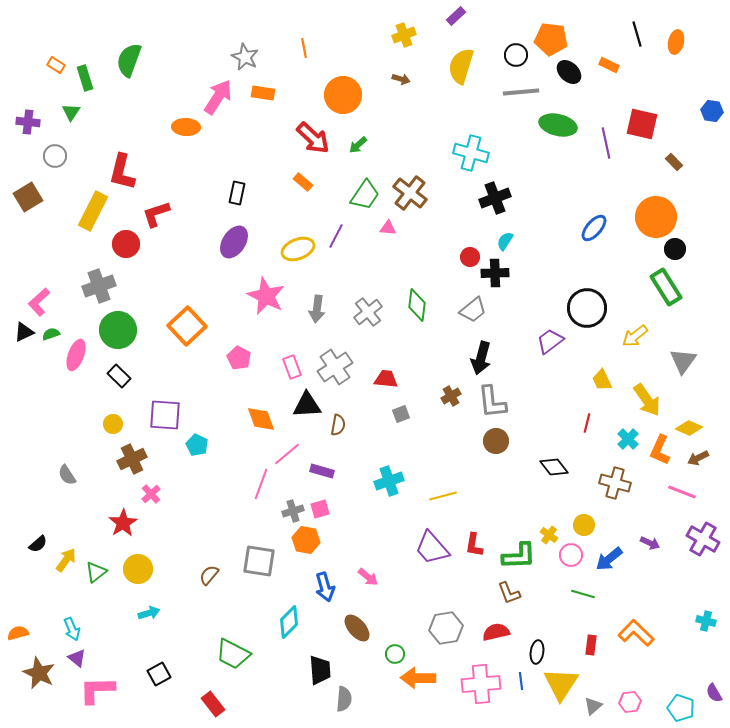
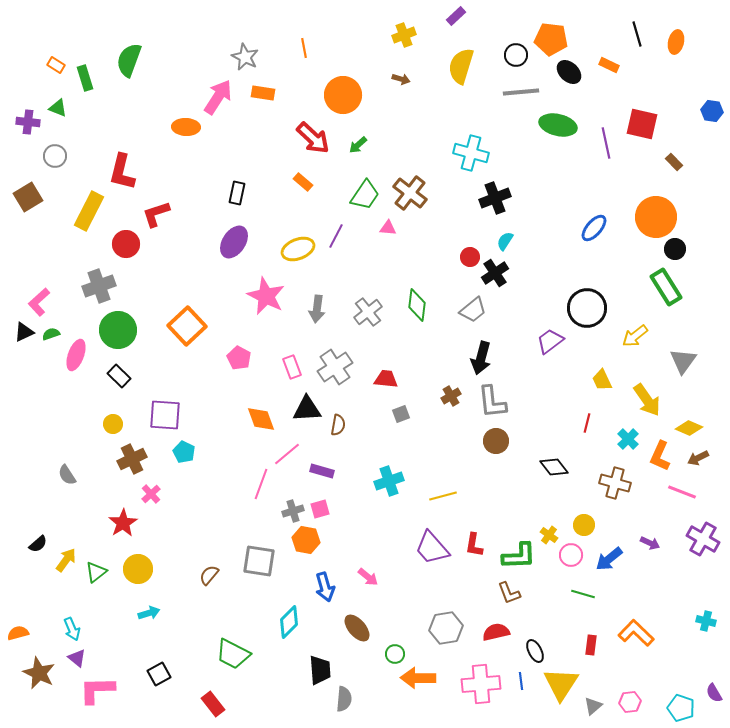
green triangle at (71, 112): moved 13 px left, 4 px up; rotated 42 degrees counterclockwise
yellow rectangle at (93, 211): moved 4 px left
black cross at (495, 273): rotated 32 degrees counterclockwise
black triangle at (307, 405): moved 4 px down
cyan pentagon at (197, 445): moved 13 px left, 7 px down
orange L-shape at (660, 450): moved 6 px down
black ellipse at (537, 652): moved 2 px left, 1 px up; rotated 35 degrees counterclockwise
